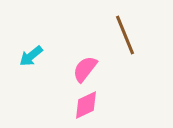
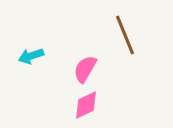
cyan arrow: rotated 20 degrees clockwise
pink semicircle: rotated 8 degrees counterclockwise
